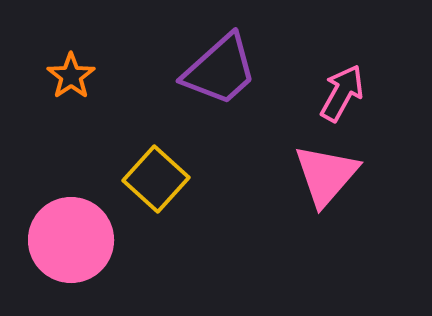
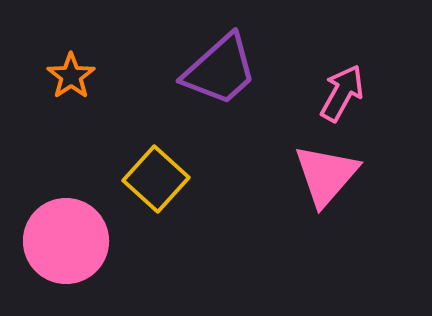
pink circle: moved 5 px left, 1 px down
